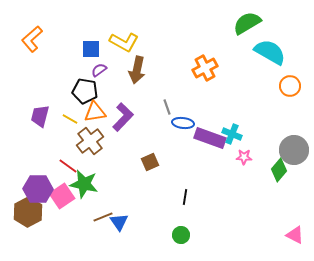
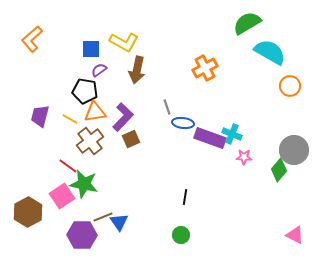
brown square: moved 19 px left, 23 px up
purple hexagon: moved 44 px right, 46 px down
